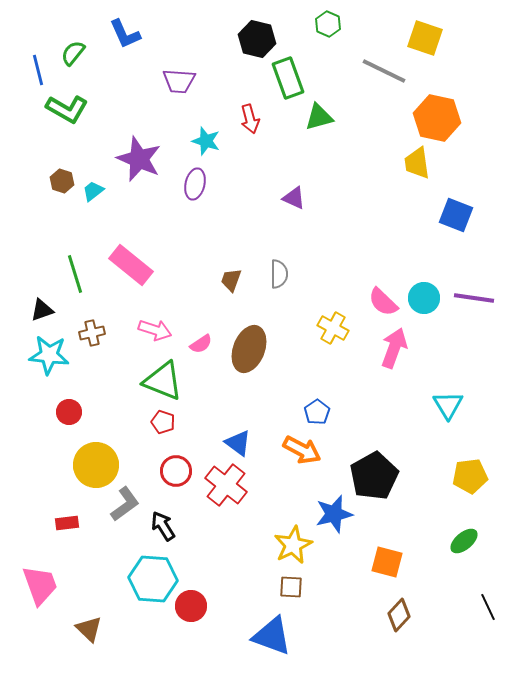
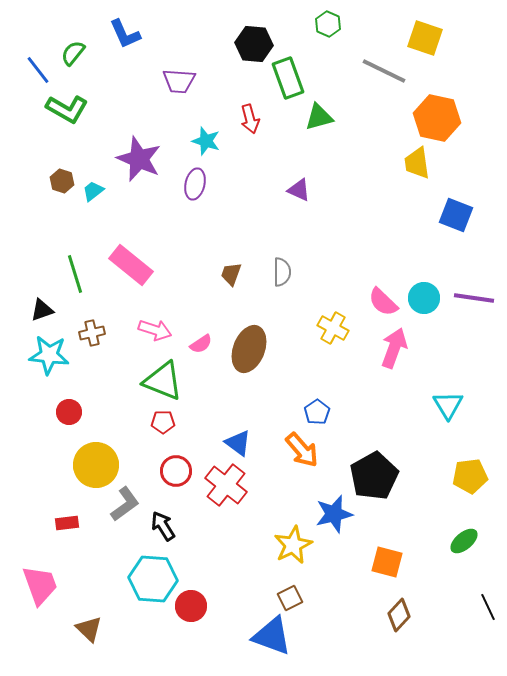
black hexagon at (257, 39): moved 3 px left, 5 px down; rotated 9 degrees counterclockwise
blue line at (38, 70): rotated 24 degrees counterclockwise
purple triangle at (294, 198): moved 5 px right, 8 px up
gray semicircle at (279, 274): moved 3 px right, 2 px up
brown trapezoid at (231, 280): moved 6 px up
red pentagon at (163, 422): rotated 20 degrees counterclockwise
orange arrow at (302, 450): rotated 21 degrees clockwise
brown square at (291, 587): moved 1 px left, 11 px down; rotated 30 degrees counterclockwise
